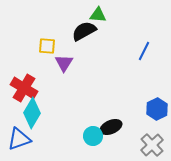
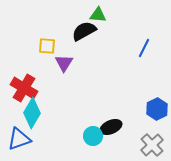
blue line: moved 3 px up
